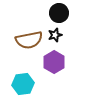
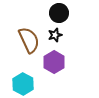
brown semicircle: rotated 104 degrees counterclockwise
cyan hexagon: rotated 25 degrees counterclockwise
